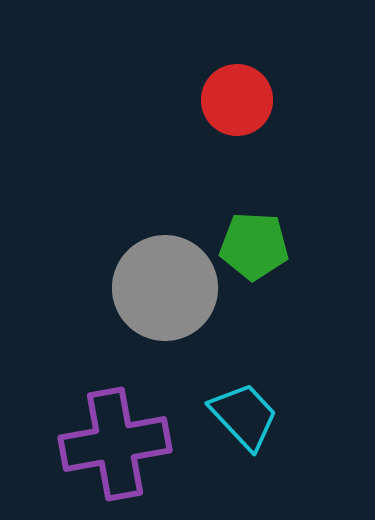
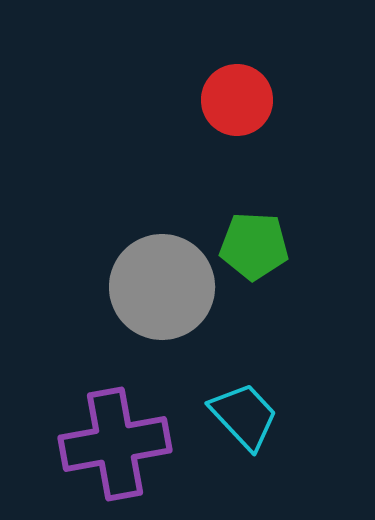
gray circle: moved 3 px left, 1 px up
